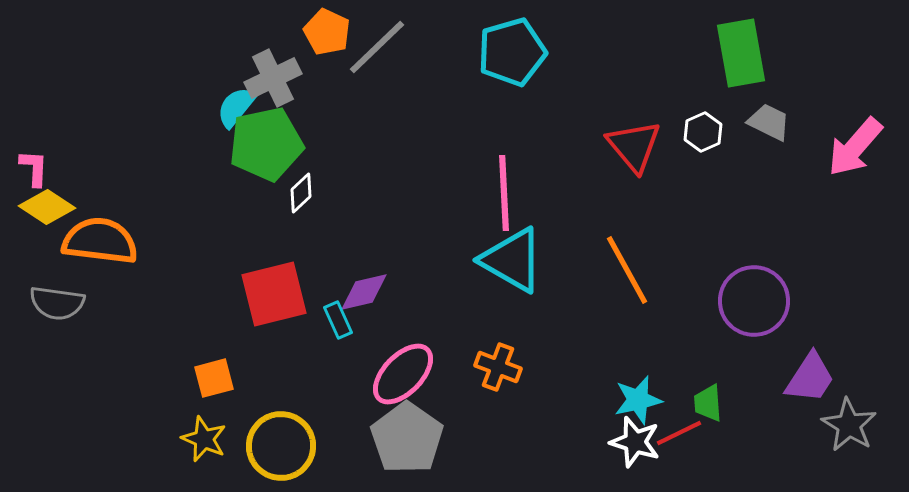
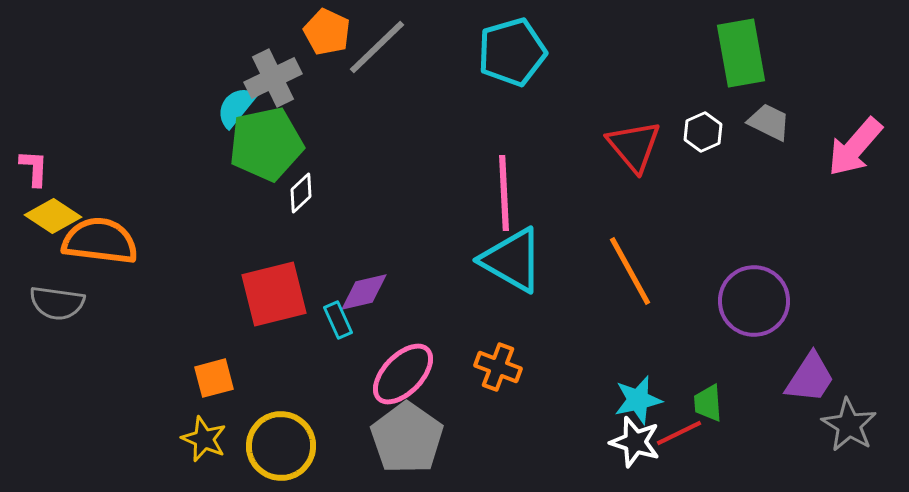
yellow diamond: moved 6 px right, 9 px down
orange line: moved 3 px right, 1 px down
